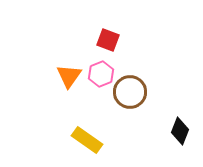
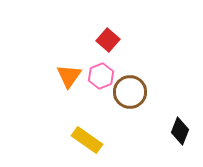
red square: rotated 20 degrees clockwise
pink hexagon: moved 2 px down
